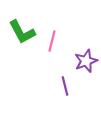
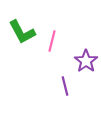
purple star: rotated 15 degrees counterclockwise
